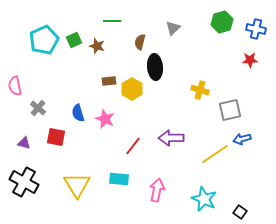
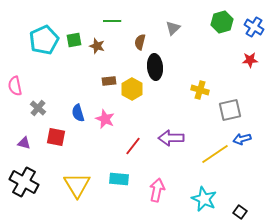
blue cross: moved 2 px left, 2 px up; rotated 18 degrees clockwise
green square: rotated 14 degrees clockwise
